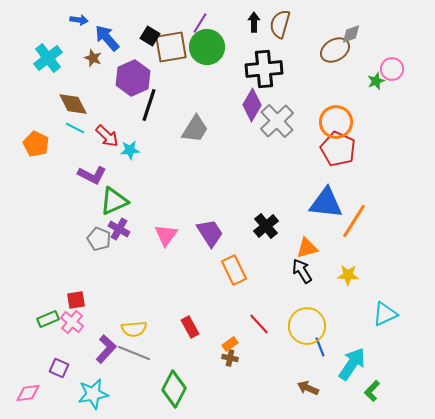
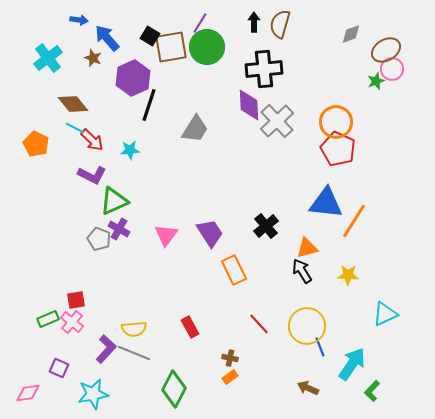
brown ellipse at (335, 50): moved 51 px right
brown diamond at (73, 104): rotated 12 degrees counterclockwise
purple diamond at (252, 105): moved 3 px left; rotated 32 degrees counterclockwise
red arrow at (107, 136): moved 15 px left, 4 px down
orange rectangle at (230, 344): moved 33 px down
